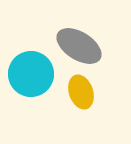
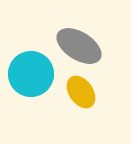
yellow ellipse: rotated 16 degrees counterclockwise
